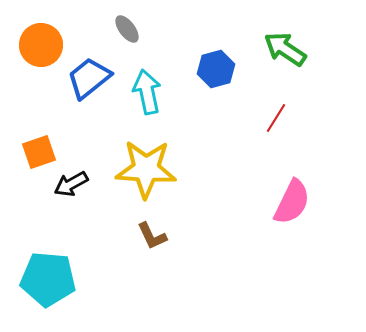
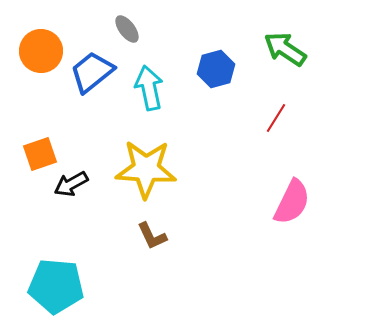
orange circle: moved 6 px down
blue trapezoid: moved 3 px right, 6 px up
cyan arrow: moved 2 px right, 4 px up
orange square: moved 1 px right, 2 px down
cyan pentagon: moved 8 px right, 7 px down
